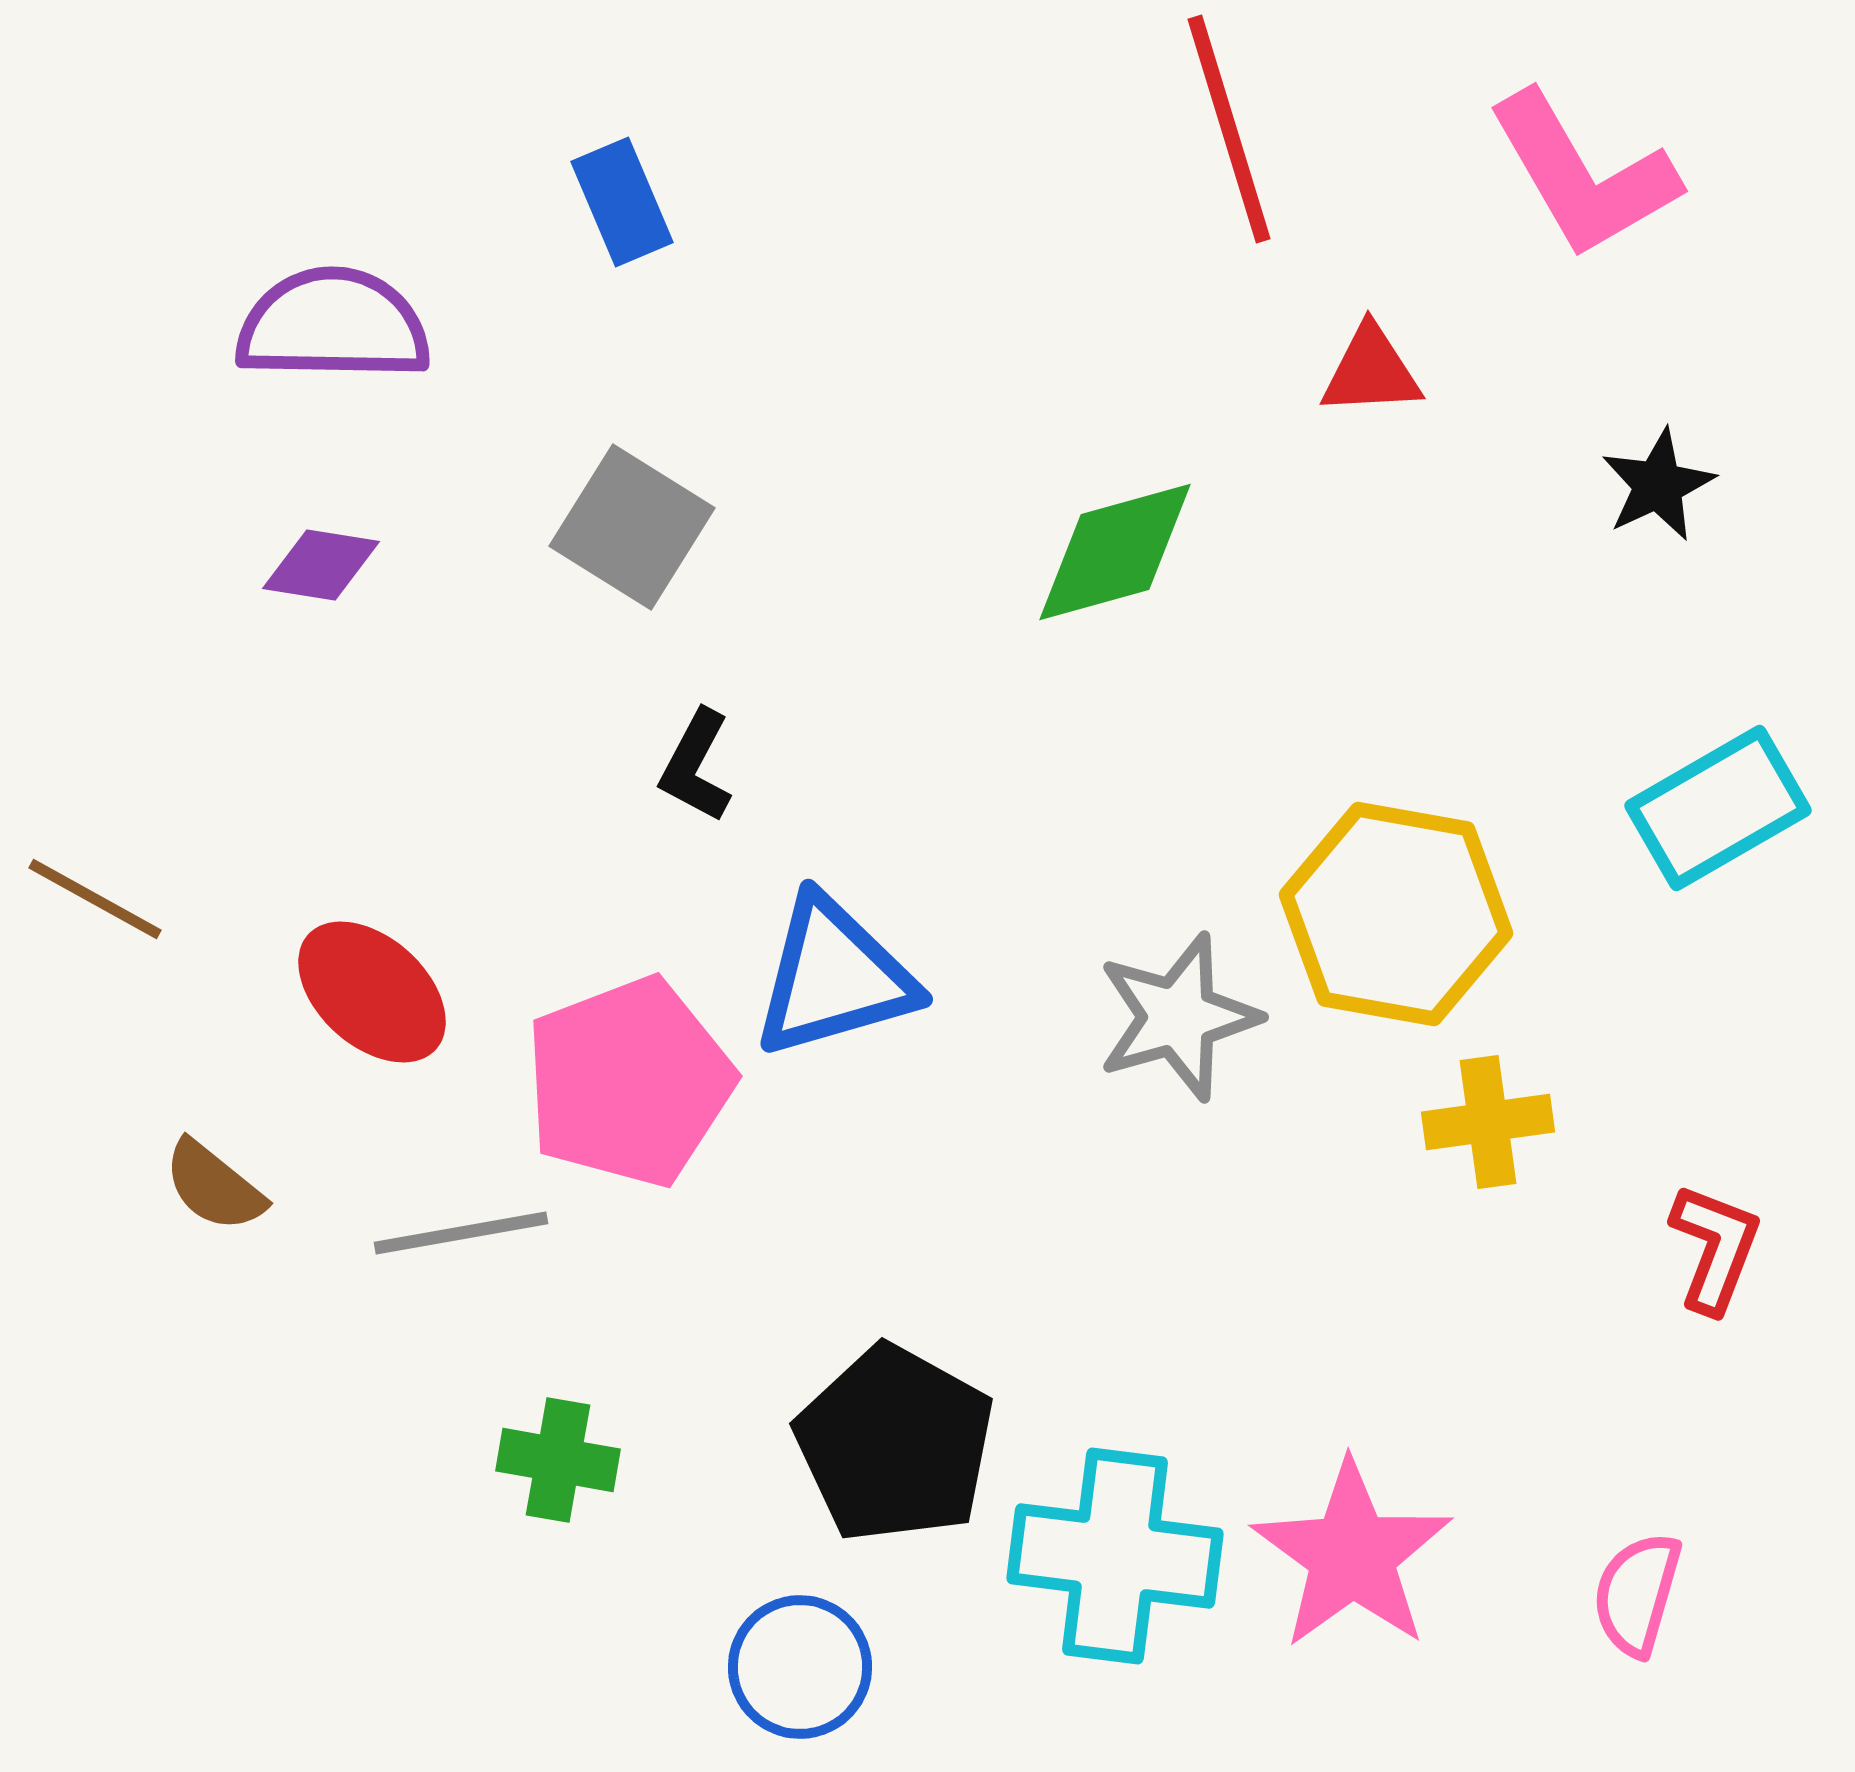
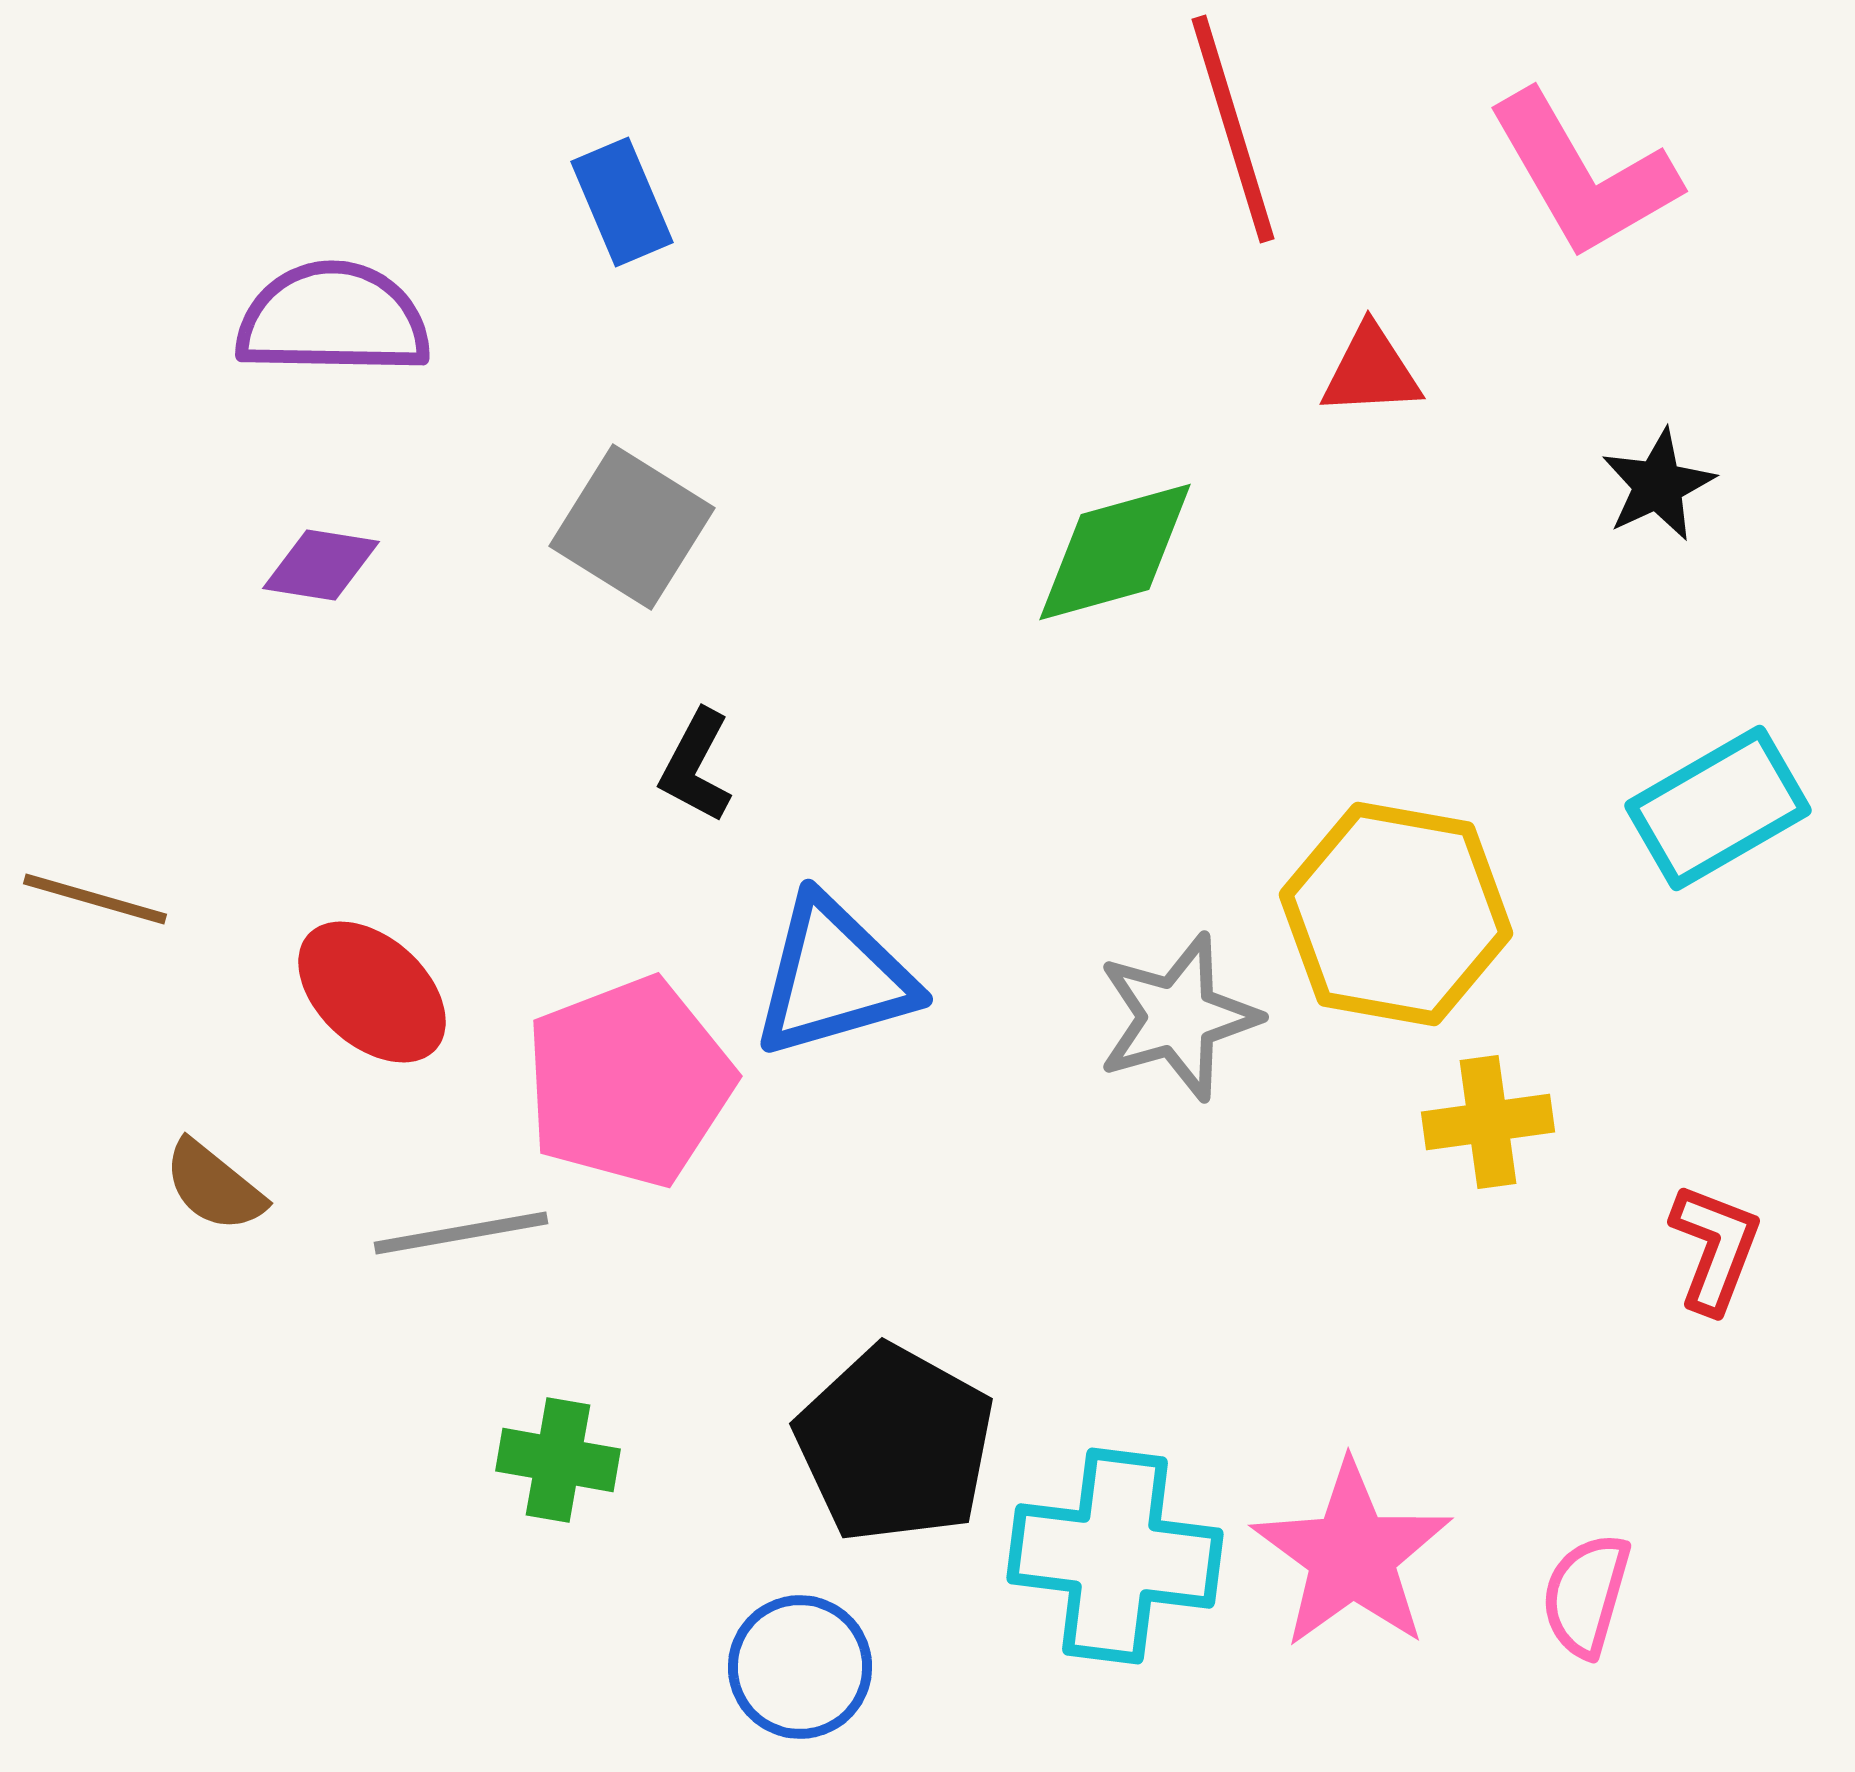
red line: moved 4 px right
purple semicircle: moved 6 px up
brown line: rotated 13 degrees counterclockwise
pink semicircle: moved 51 px left, 1 px down
